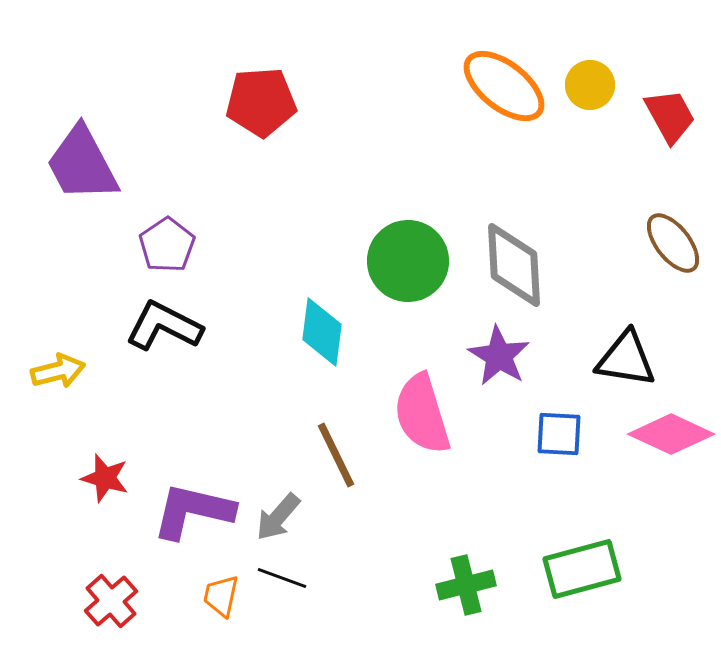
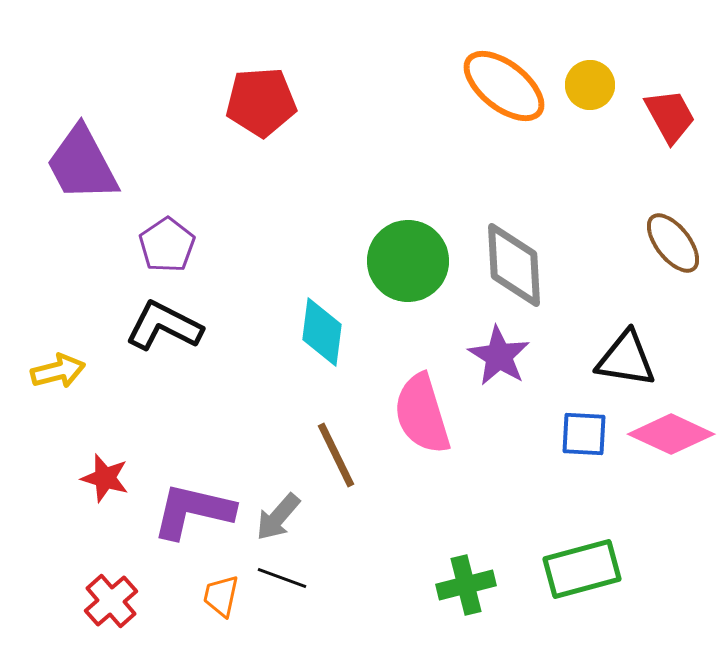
blue square: moved 25 px right
